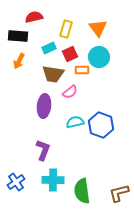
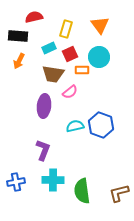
orange triangle: moved 2 px right, 3 px up
cyan semicircle: moved 4 px down
blue cross: rotated 24 degrees clockwise
